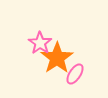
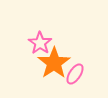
orange star: moved 3 px left, 5 px down
